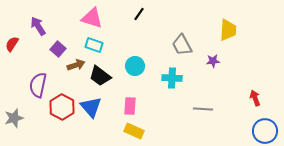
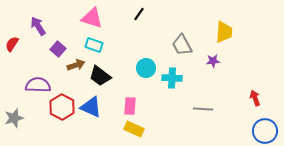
yellow trapezoid: moved 4 px left, 2 px down
cyan circle: moved 11 px right, 2 px down
purple semicircle: rotated 80 degrees clockwise
blue triangle: rotated 25 degrees counterclockwise
yellow rectangle: moved 2 px up
